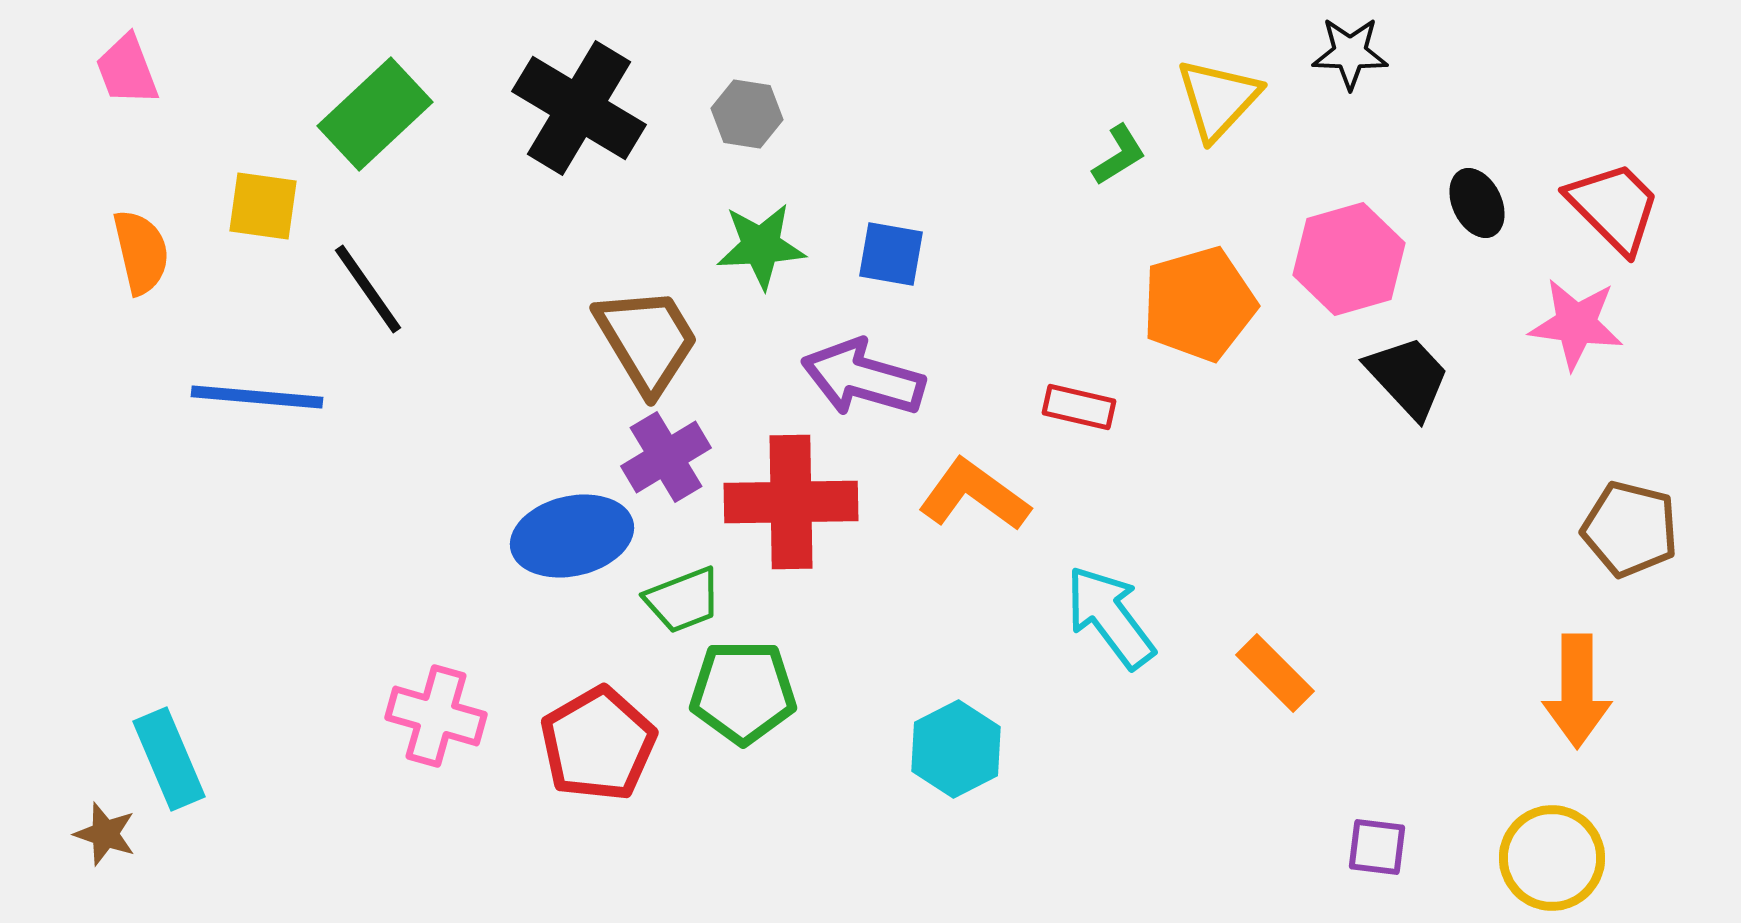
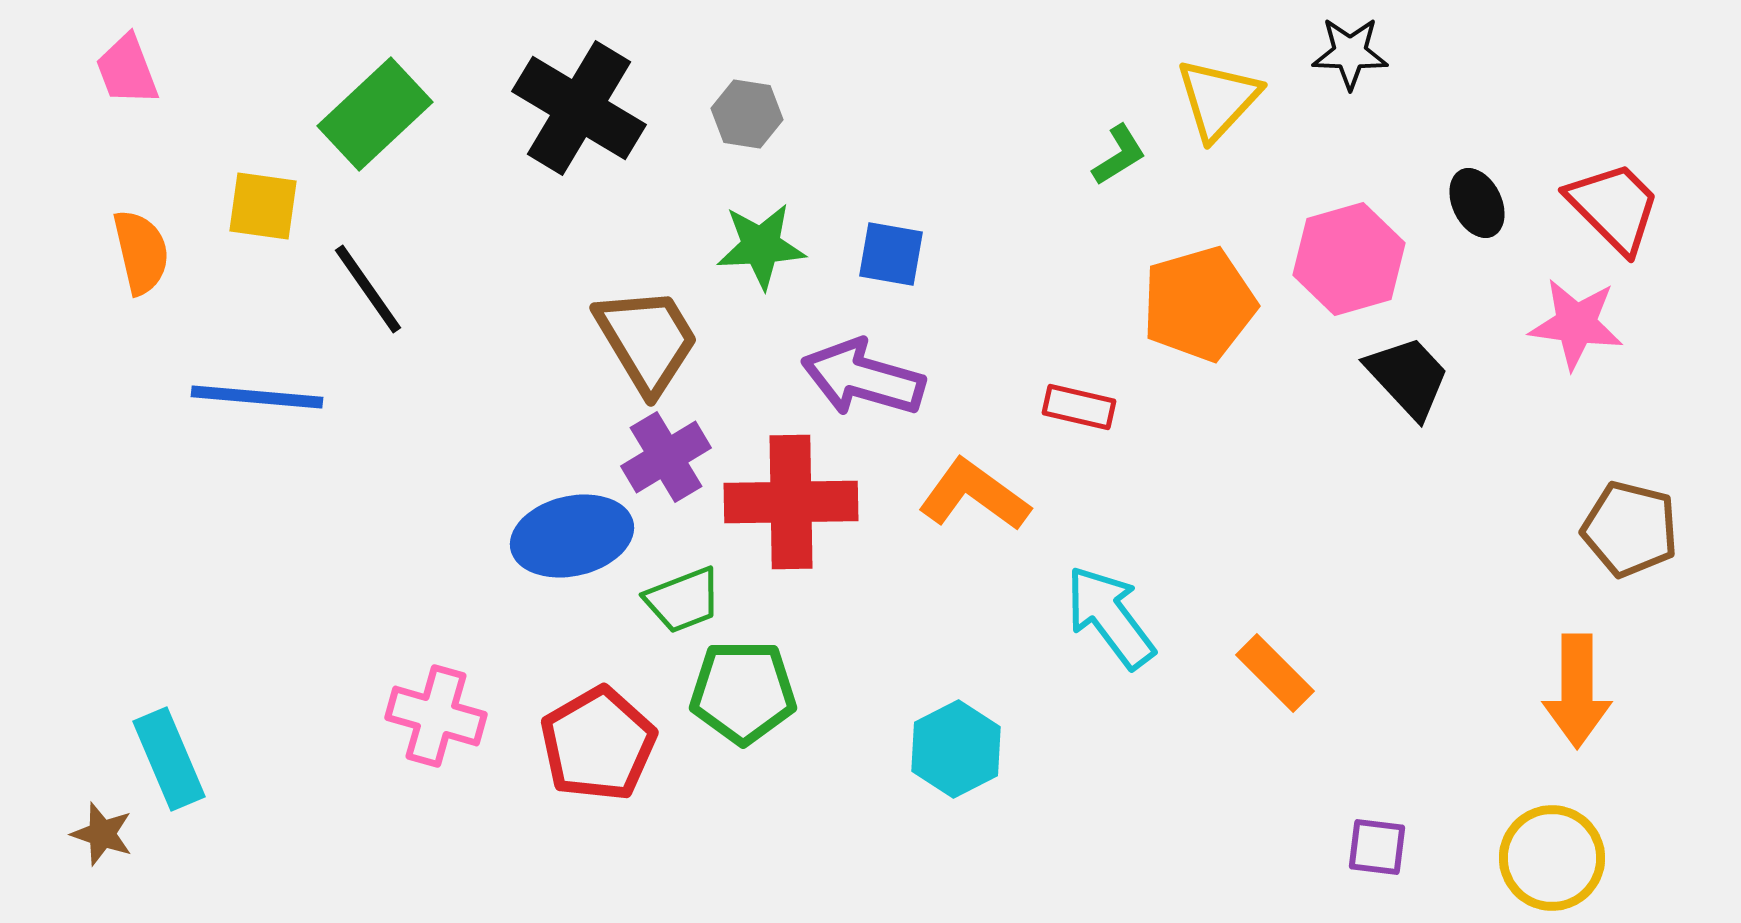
brown star: moved 3 px left
